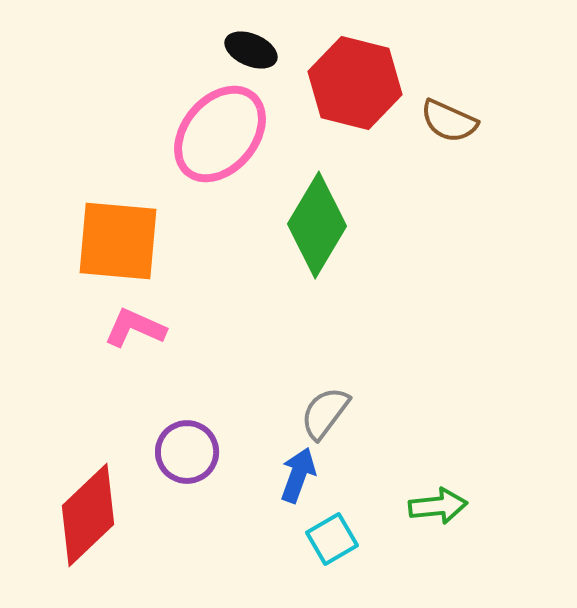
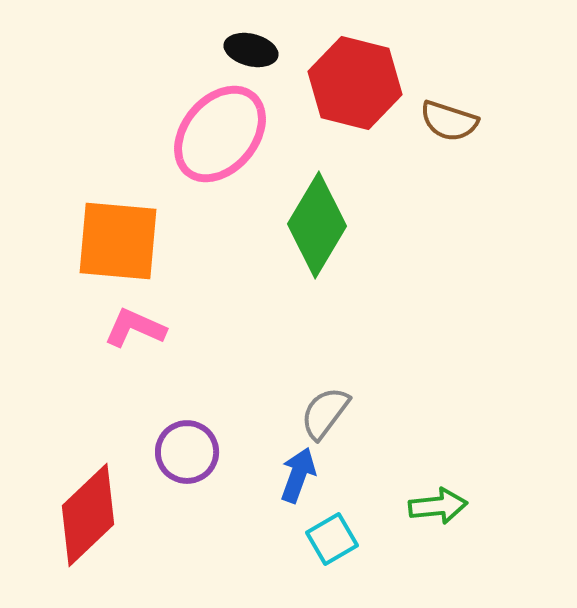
black ellipse: rotated 9 degrees counterclockwise
brown semicircle: rotated 6 degrees counterclockwise
